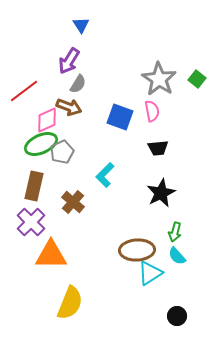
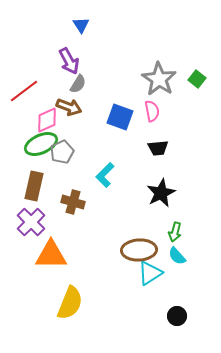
purple arrow: rotated 60 degrees counterclockwise
brown cross: rotated 25 degrees counterclockwise
brown ellipse: moved 2 px right
